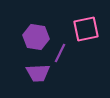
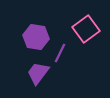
pink square: rotated 24 degrees counterclockwise
purple trapezoid: rotated 130 degrees clockwise
